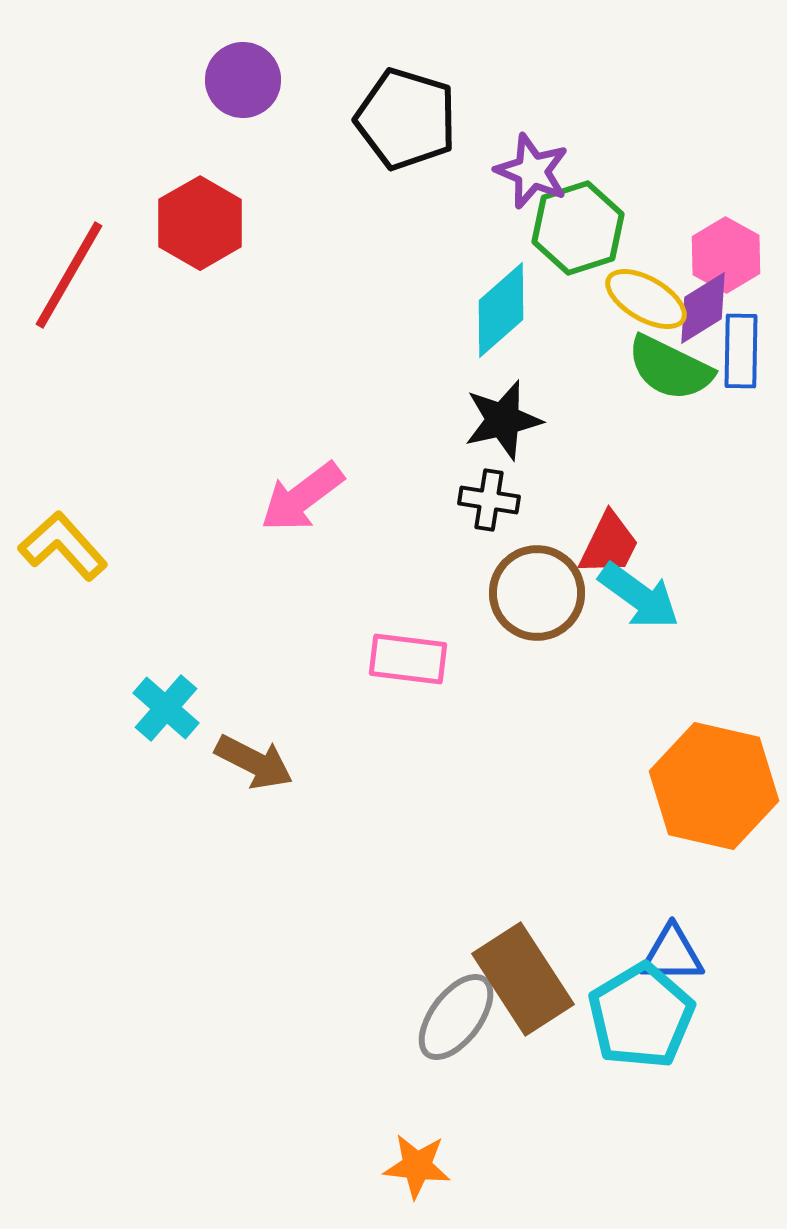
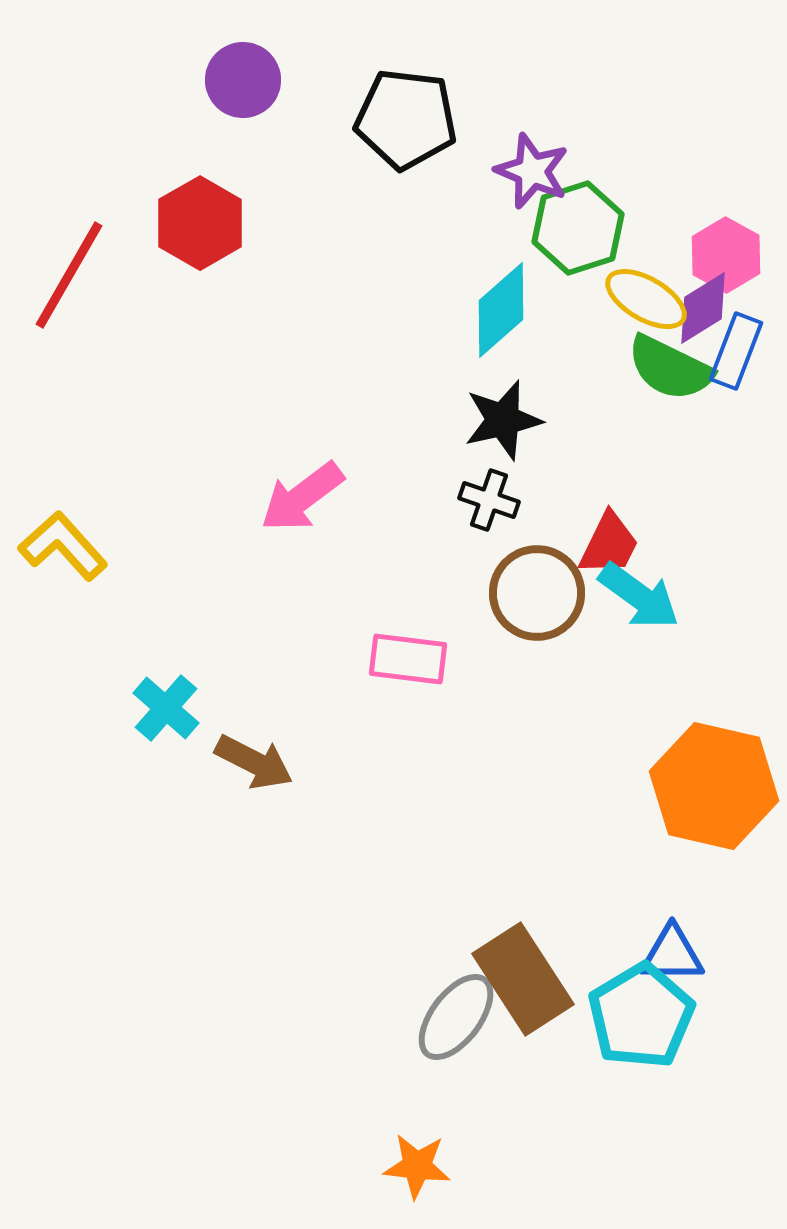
black pentagon: rotated 10 degrees counterclockwise
blue rectangle: moved 5 px left; rotated 20 degrees clockwise
black cross: rotated 10 degrees clockwise
